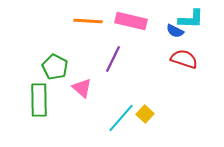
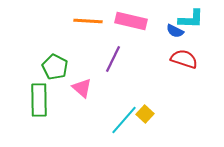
cyan line: moved 3 px right, 2 px down
